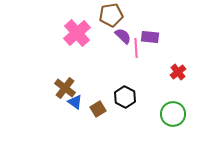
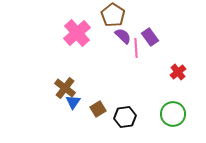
brown pentagon: moved 2 px right; rotated 30 degrees counterclockwise
purple rectangle: rotated 48 degrees clockwise
black hexagon: moved 20 px down; rotated 25 degrees clockwise
blue triangle: moved 2 px left; rotated 28 degrees clockwise
